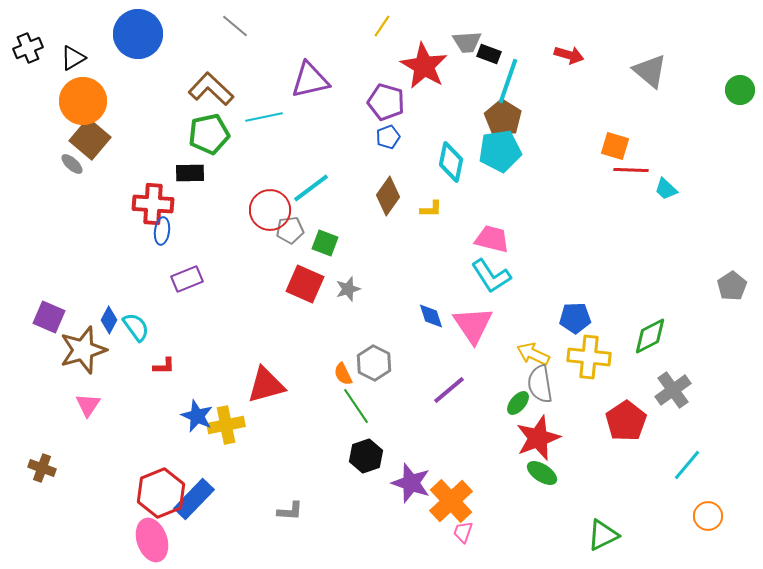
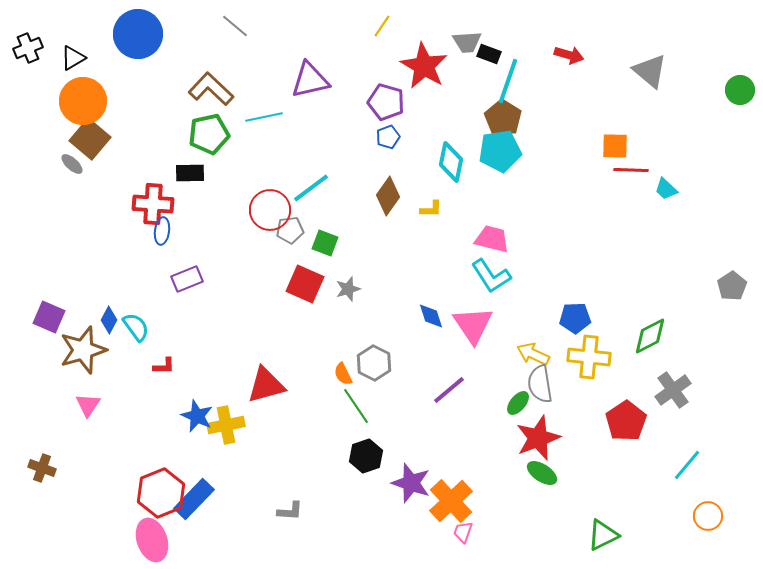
orange square at (615, 146): rotated 16 degrees counterclockwise
